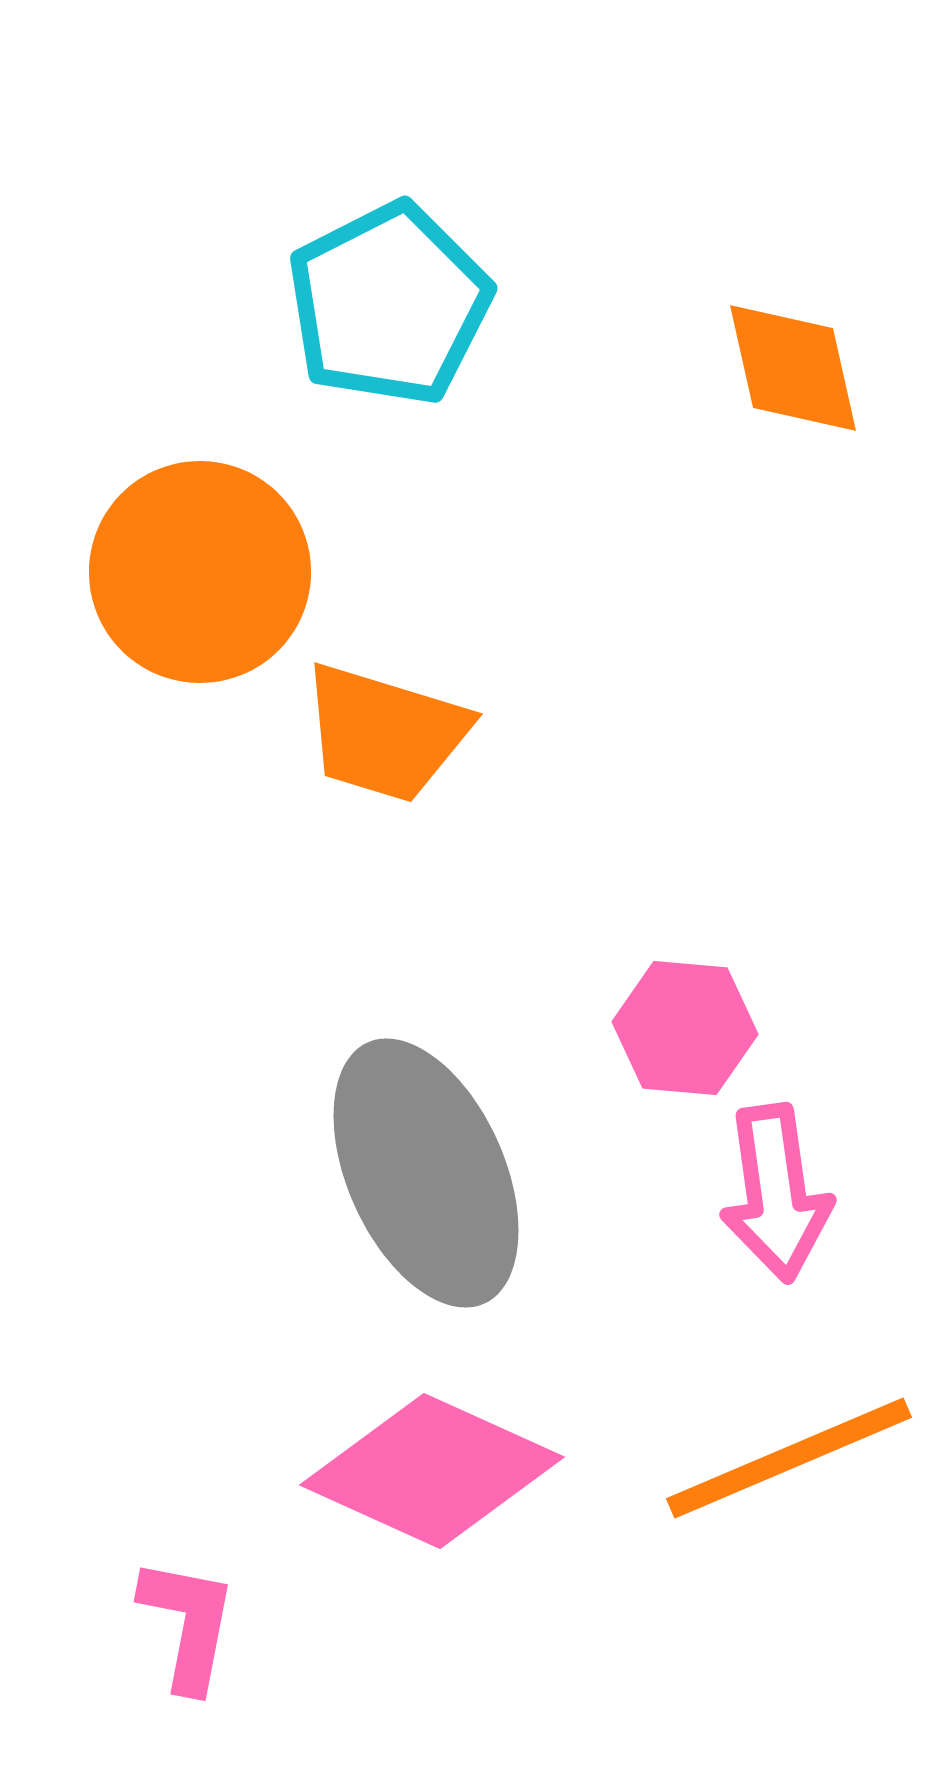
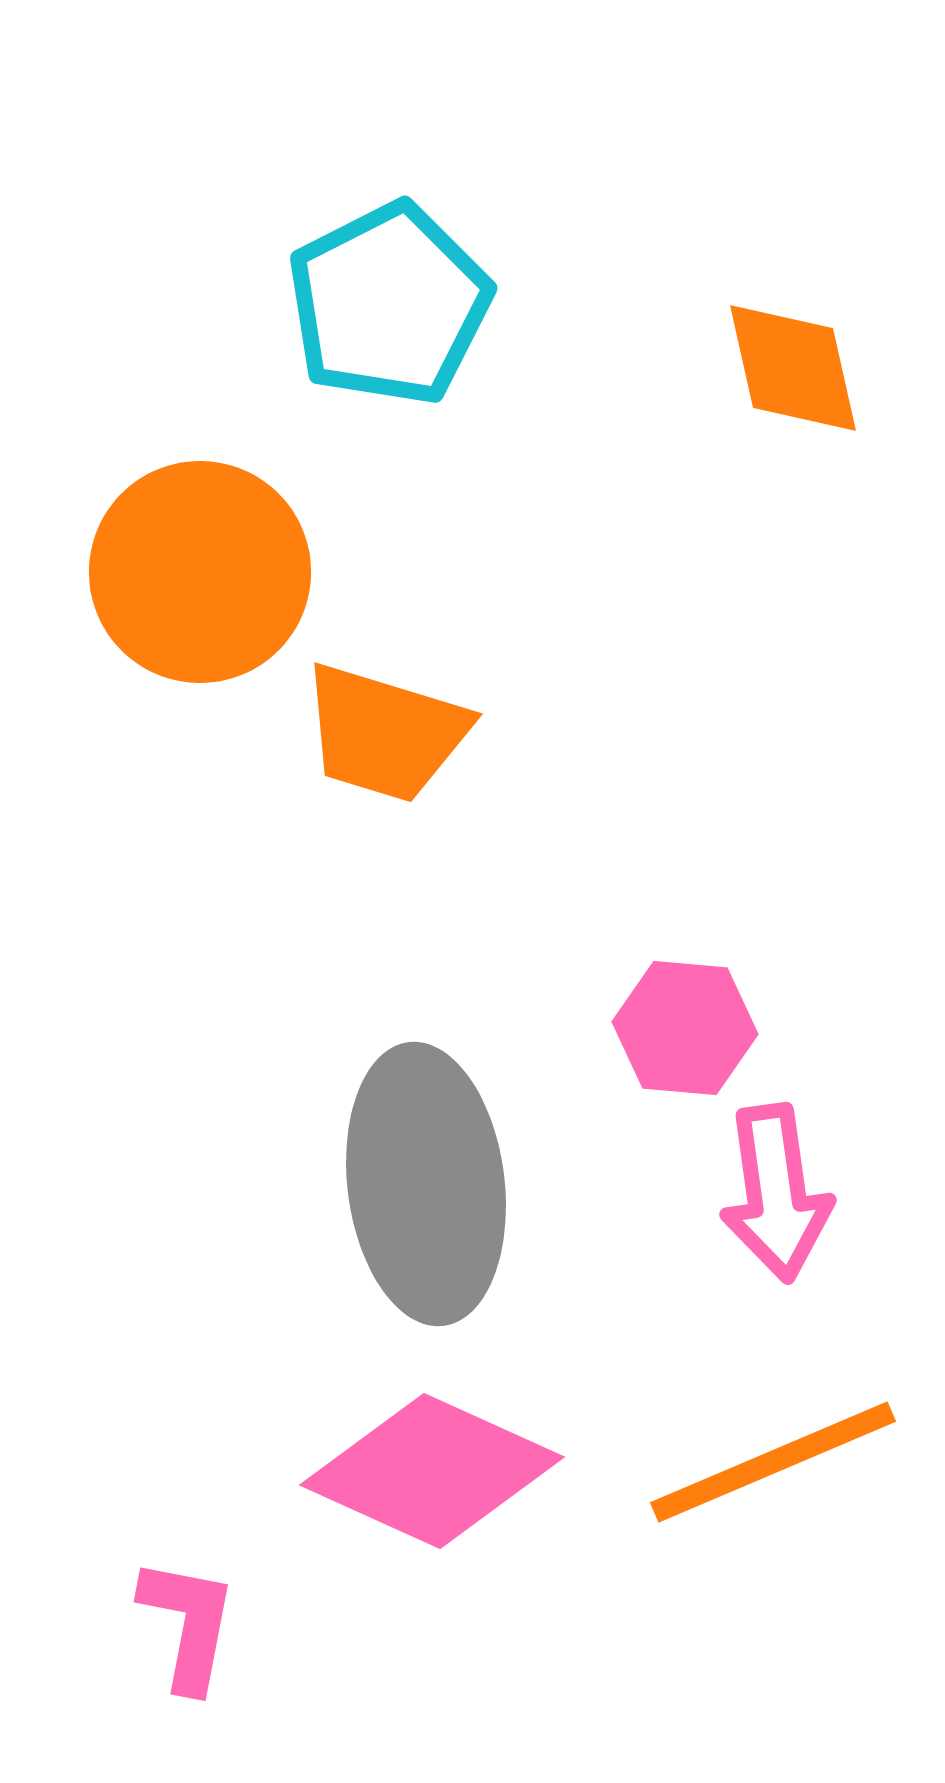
gray ellipse: moved 11 px down; rotated 17 degrees clockwise
orange line: moved 16 px left, 4 px down
